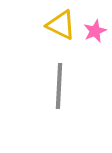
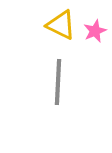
gray line: moved 1 px left, 4 px up
